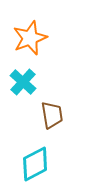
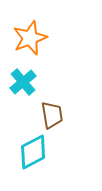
cyan cross: rotated 8 degrees clockwise
cyan diamond: moved 2 px left, 12 px up
